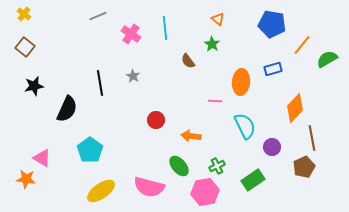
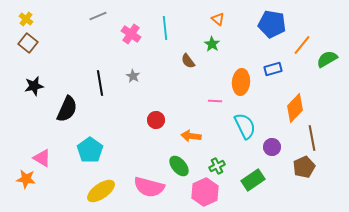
yellow cross: moved 2 px right, 5 px down
brown square: moved 3 px right, 4 px up
pink hexagon: rotated 16 degrees counterclockwise
